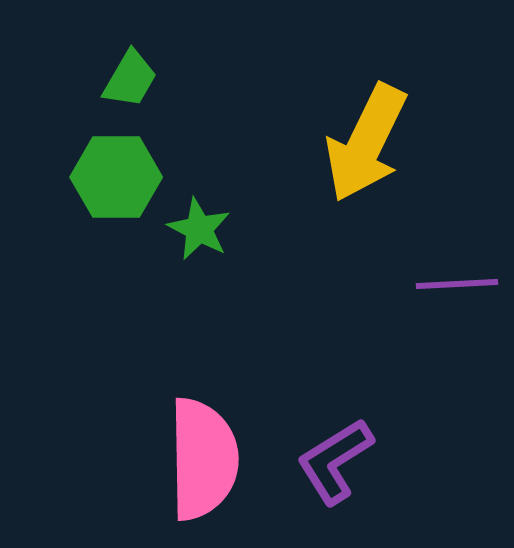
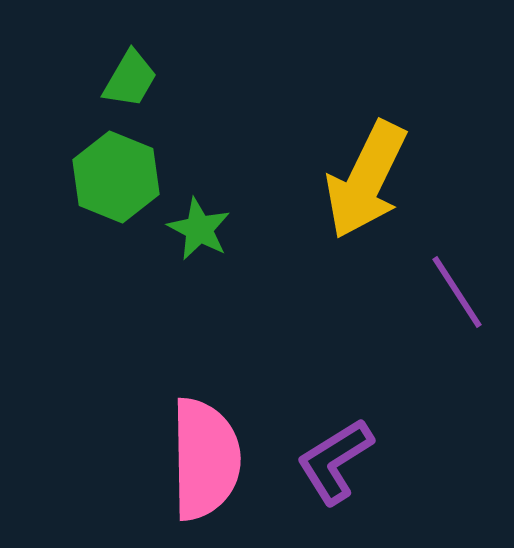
yellow arrow: moved 37 px down
green hexagon: rotated 22 degrees clockwise
purple line: moved 8 px down; rotated 60 degrees clockwise
pink semicircle: moved 2 px right
